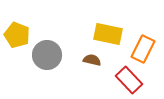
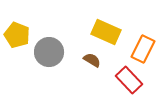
yellow rectangle: moved 2 px left, 2 px up; rotated 12 degrees clockwise
gray circle: moved 2 px right, 3 px up
brown semicircle: rotated 18 degrees clockwise
